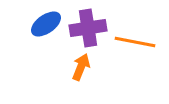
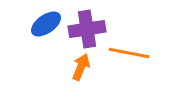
purple cross: moved 1 px left, 1 px down
orange line: moved 6 px left, 11 px down
